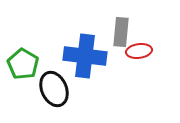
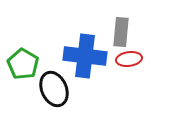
red ellipse: moved 10 px left, 8 px down
